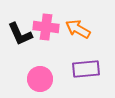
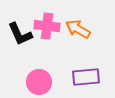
pink cross: moved 1 px right, 1 px up
purple rectangle: moved 8 px down
pink circle: moved 1 px left, 3 px down
